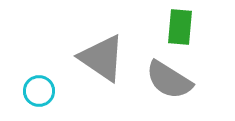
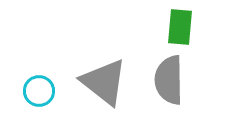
gray triangle: moved 2 px right, 24 px down; rotated 4 degrees clockwise
gray semicircle: rotated 57 degrees clockwise
